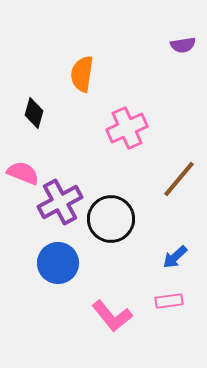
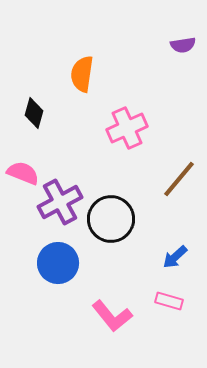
pink rectangle: rotated 24 degrees clockwise
